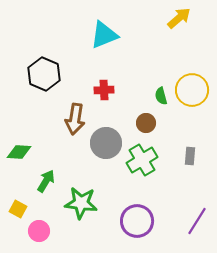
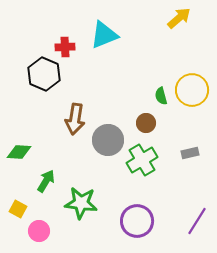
red cross: moved 39 px left, 43 px up
gray circle: moved 2 px right, 3 px up
gray rectangle: moved 3 px up; rotated 72 degrees clockwise
